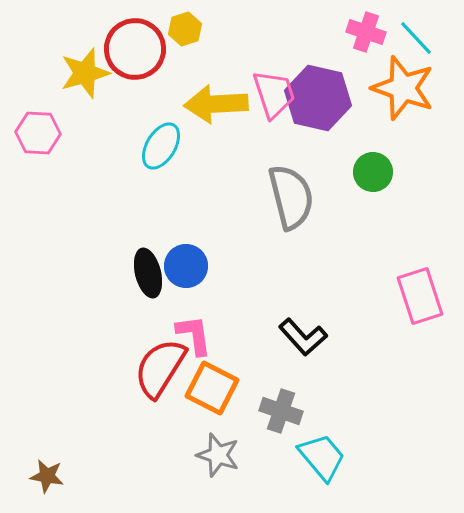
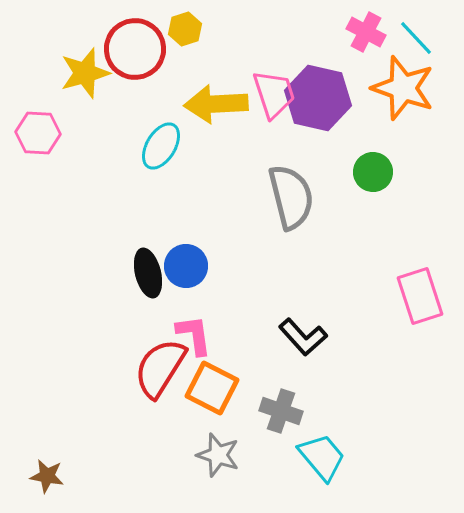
pink cross: rotated 9 degrees clockwise
